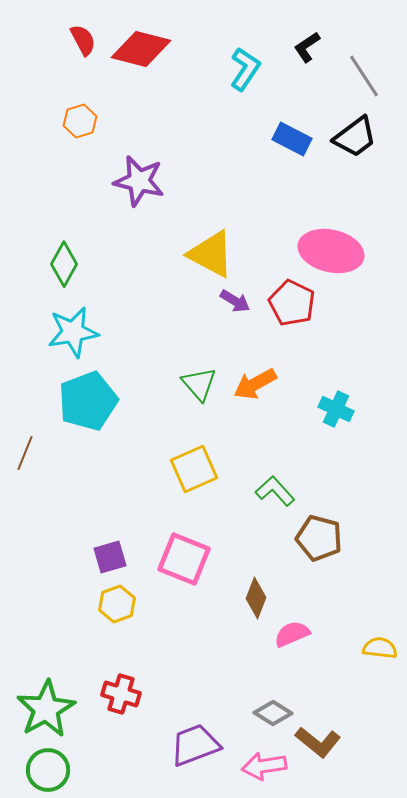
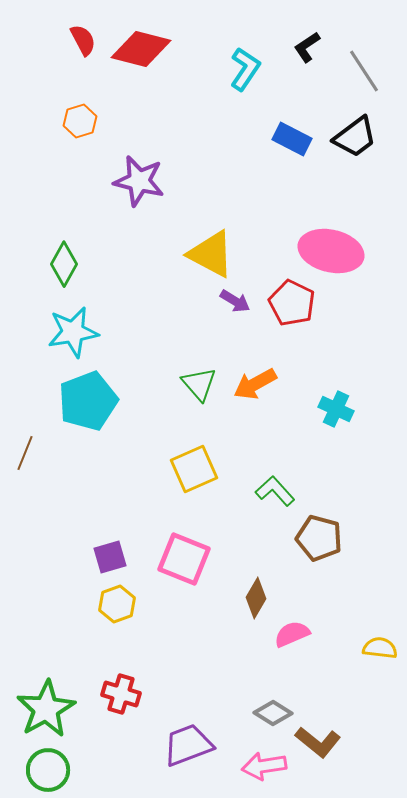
gray line: moved 5 px up
brown diamond: rotated 9 degrees clockwise
purple trapezoid: moved 7 px left
